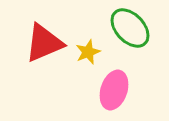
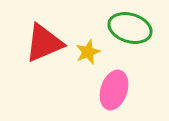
green ellipse: rotated 30 degrees counterclockwise
